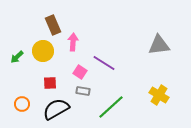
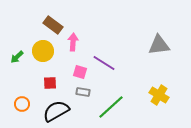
brown rectangle: rotated 30 degrees counterclockwise
pink square: rotated 16 degrees counterclockwise
gray rectangle: moved 1 px down
black semicircle: moved 2 px down
